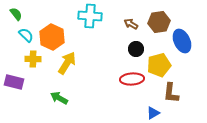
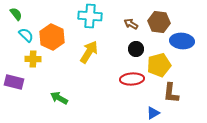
brown hexagon: rotated 15 degrees clockwise
blue ellipse: rotated 60 degrees counterclockwise
yellow arrow: moved 22 px right, 11 px up
